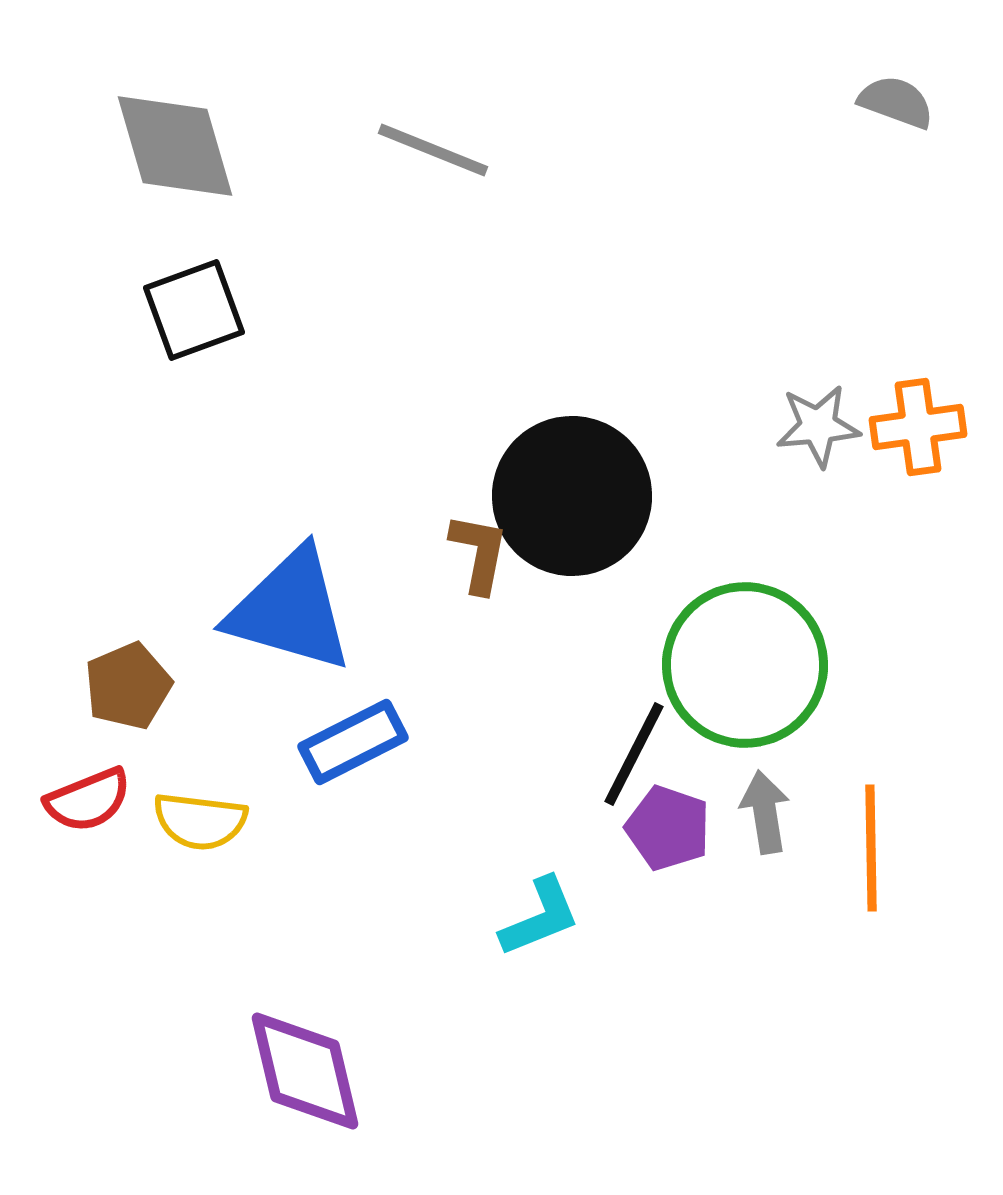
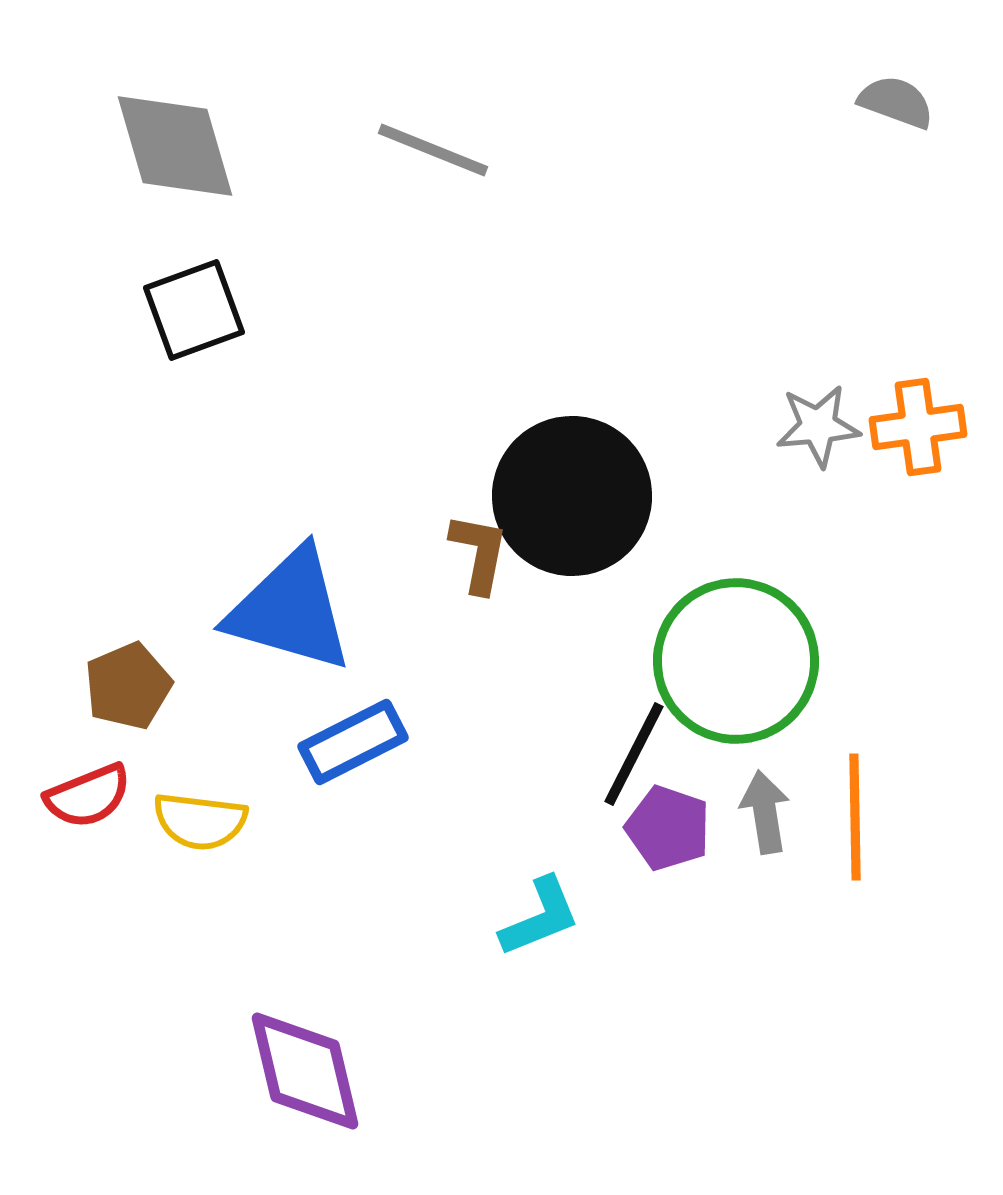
green circle: moved 9 px left, 4 px up
red semicircle: moved 4 px up
orange line: moved 16 px left, 31 px up
